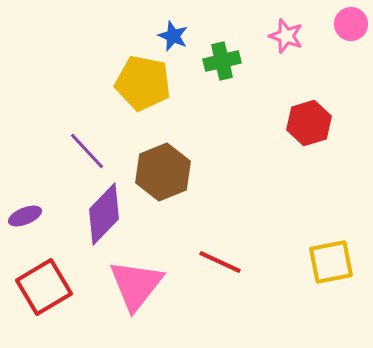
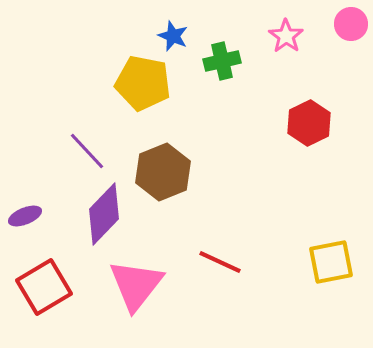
pink star: rotated 16 degrees clockwise
red hexagon: rotated 9 degrees counterclockwise
